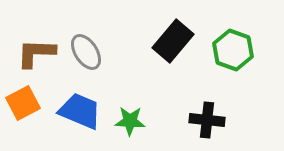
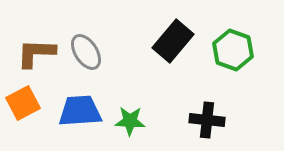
blue trapezoid: rotated 27 degrees counterclockwise
